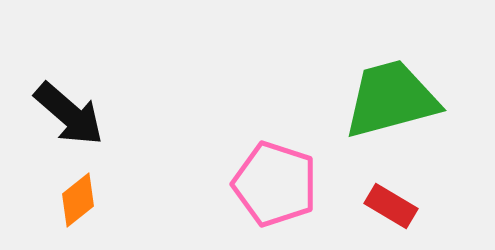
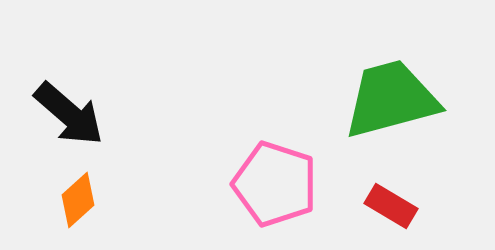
orange diamond: rotated 4 degrees counterclockwise
